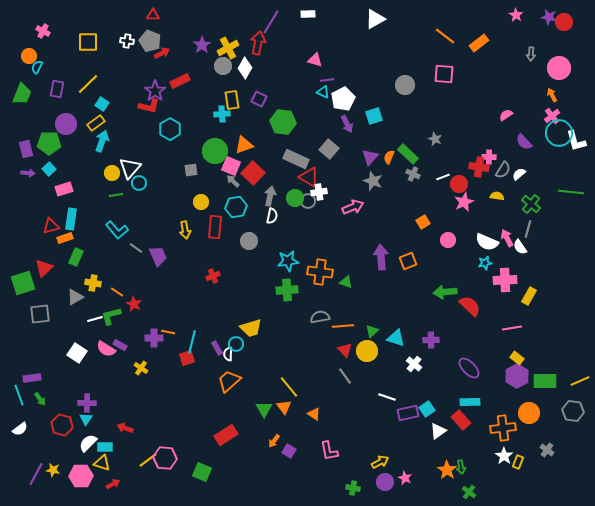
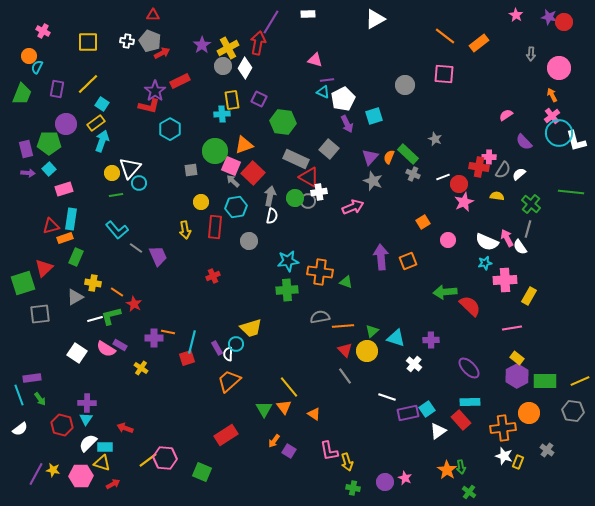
white star at (504, 456): rotated 18 degrees counterclockwise
yellow arrow at (380, 462): moved 33 px left; rotated 102 degrees clockwise
